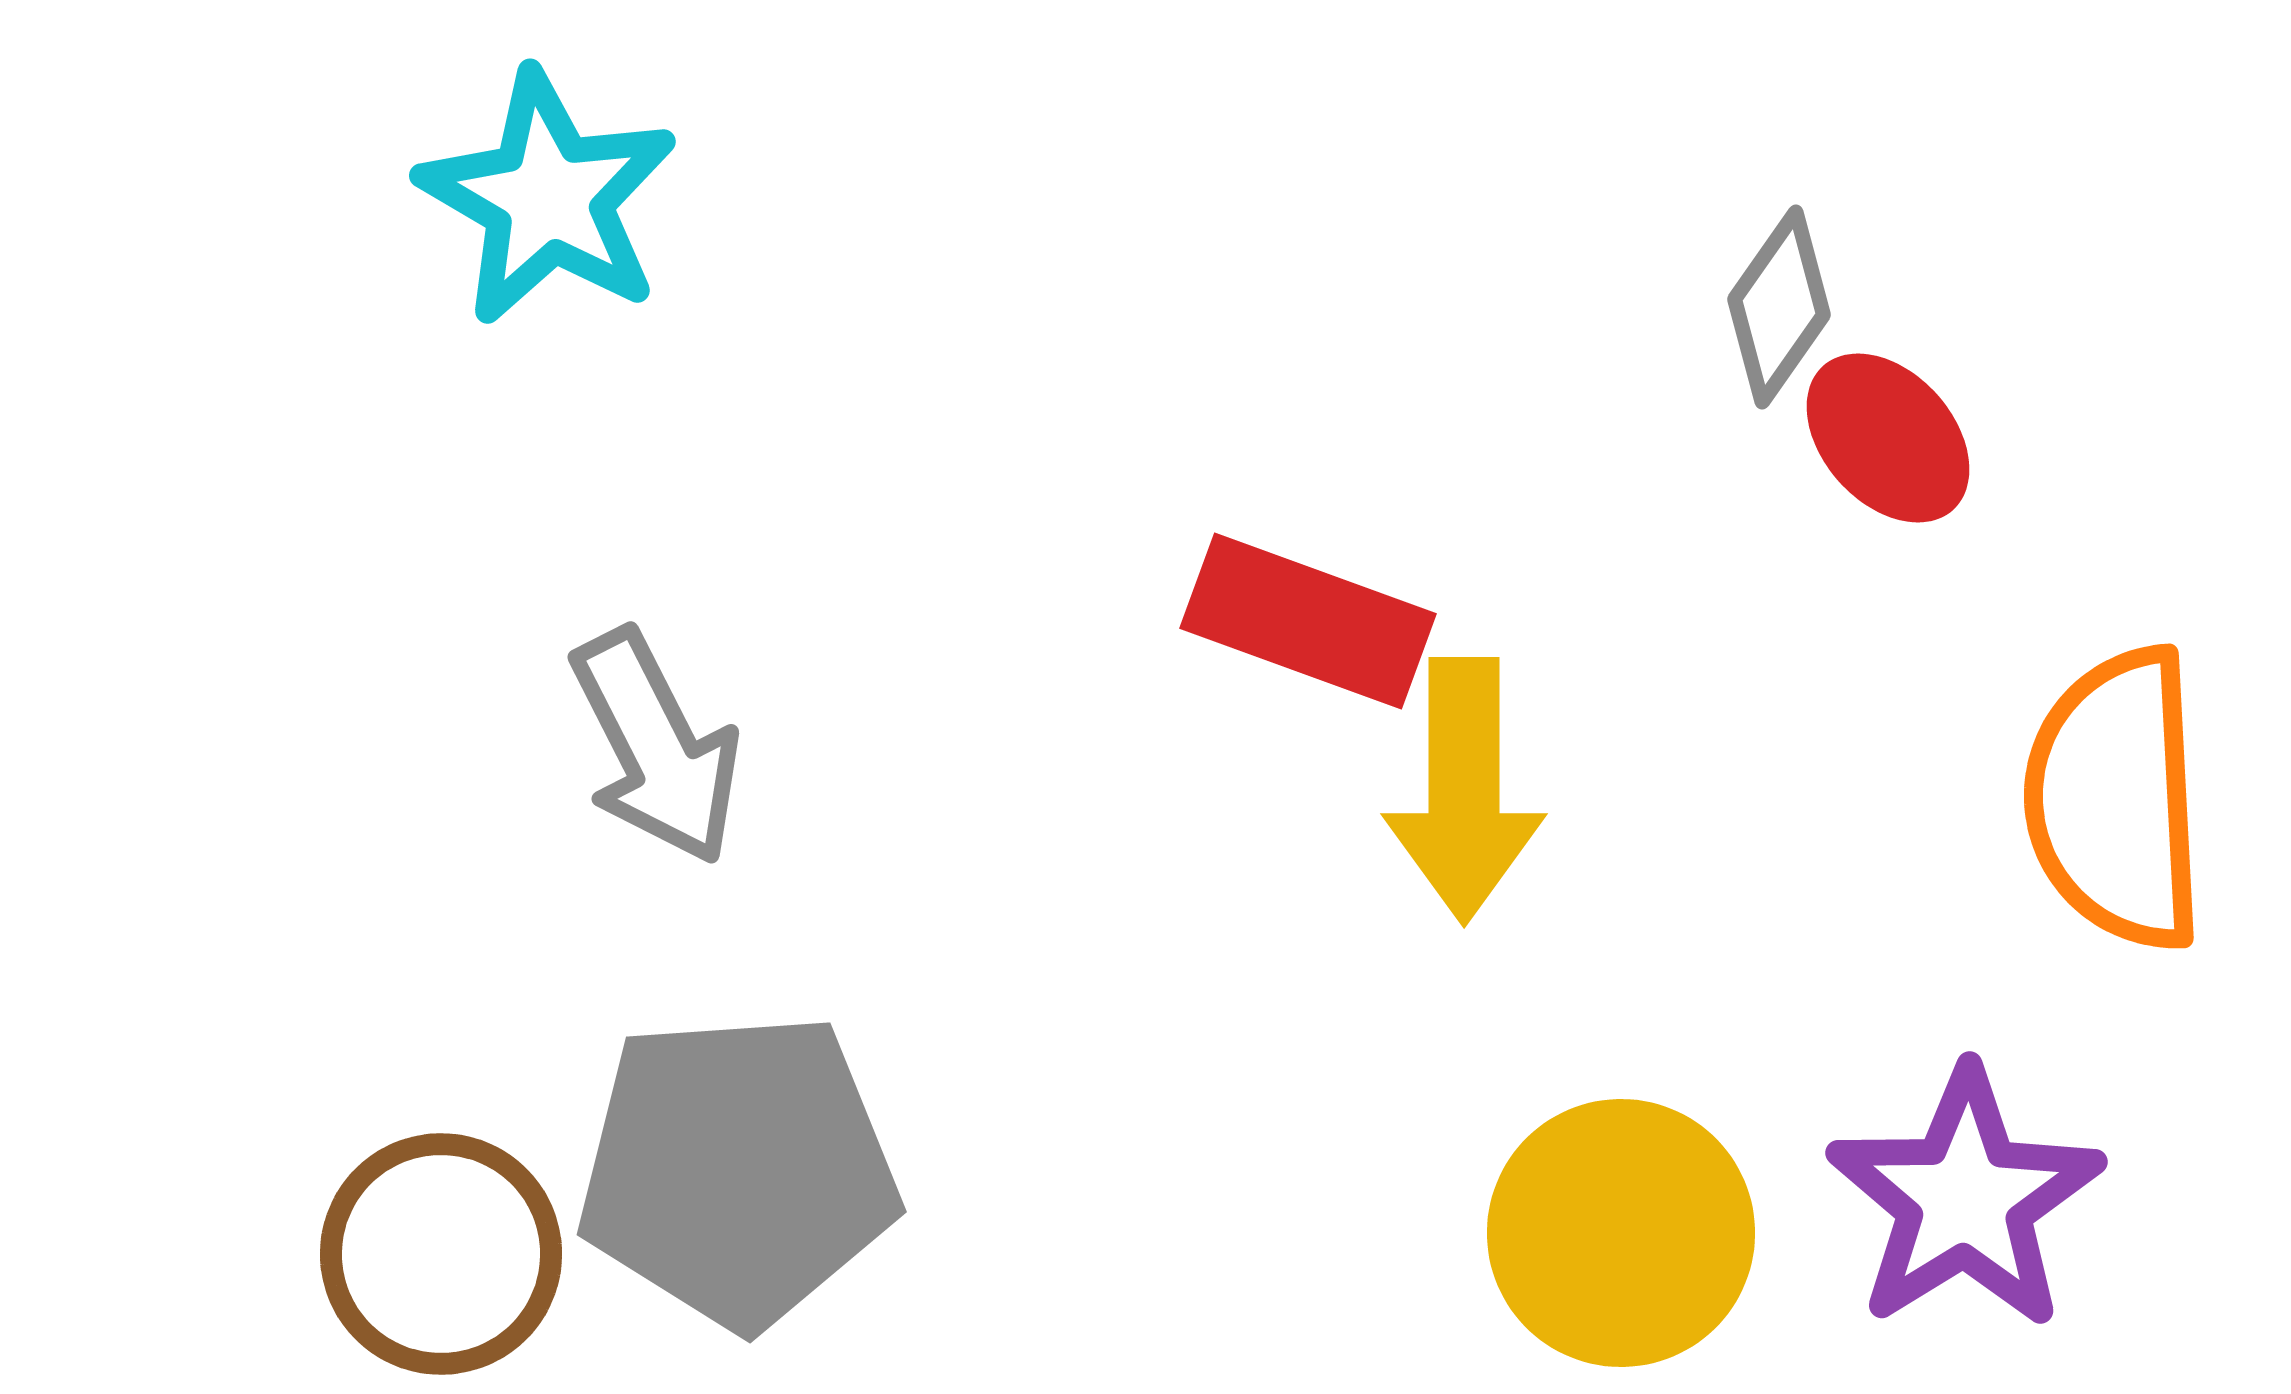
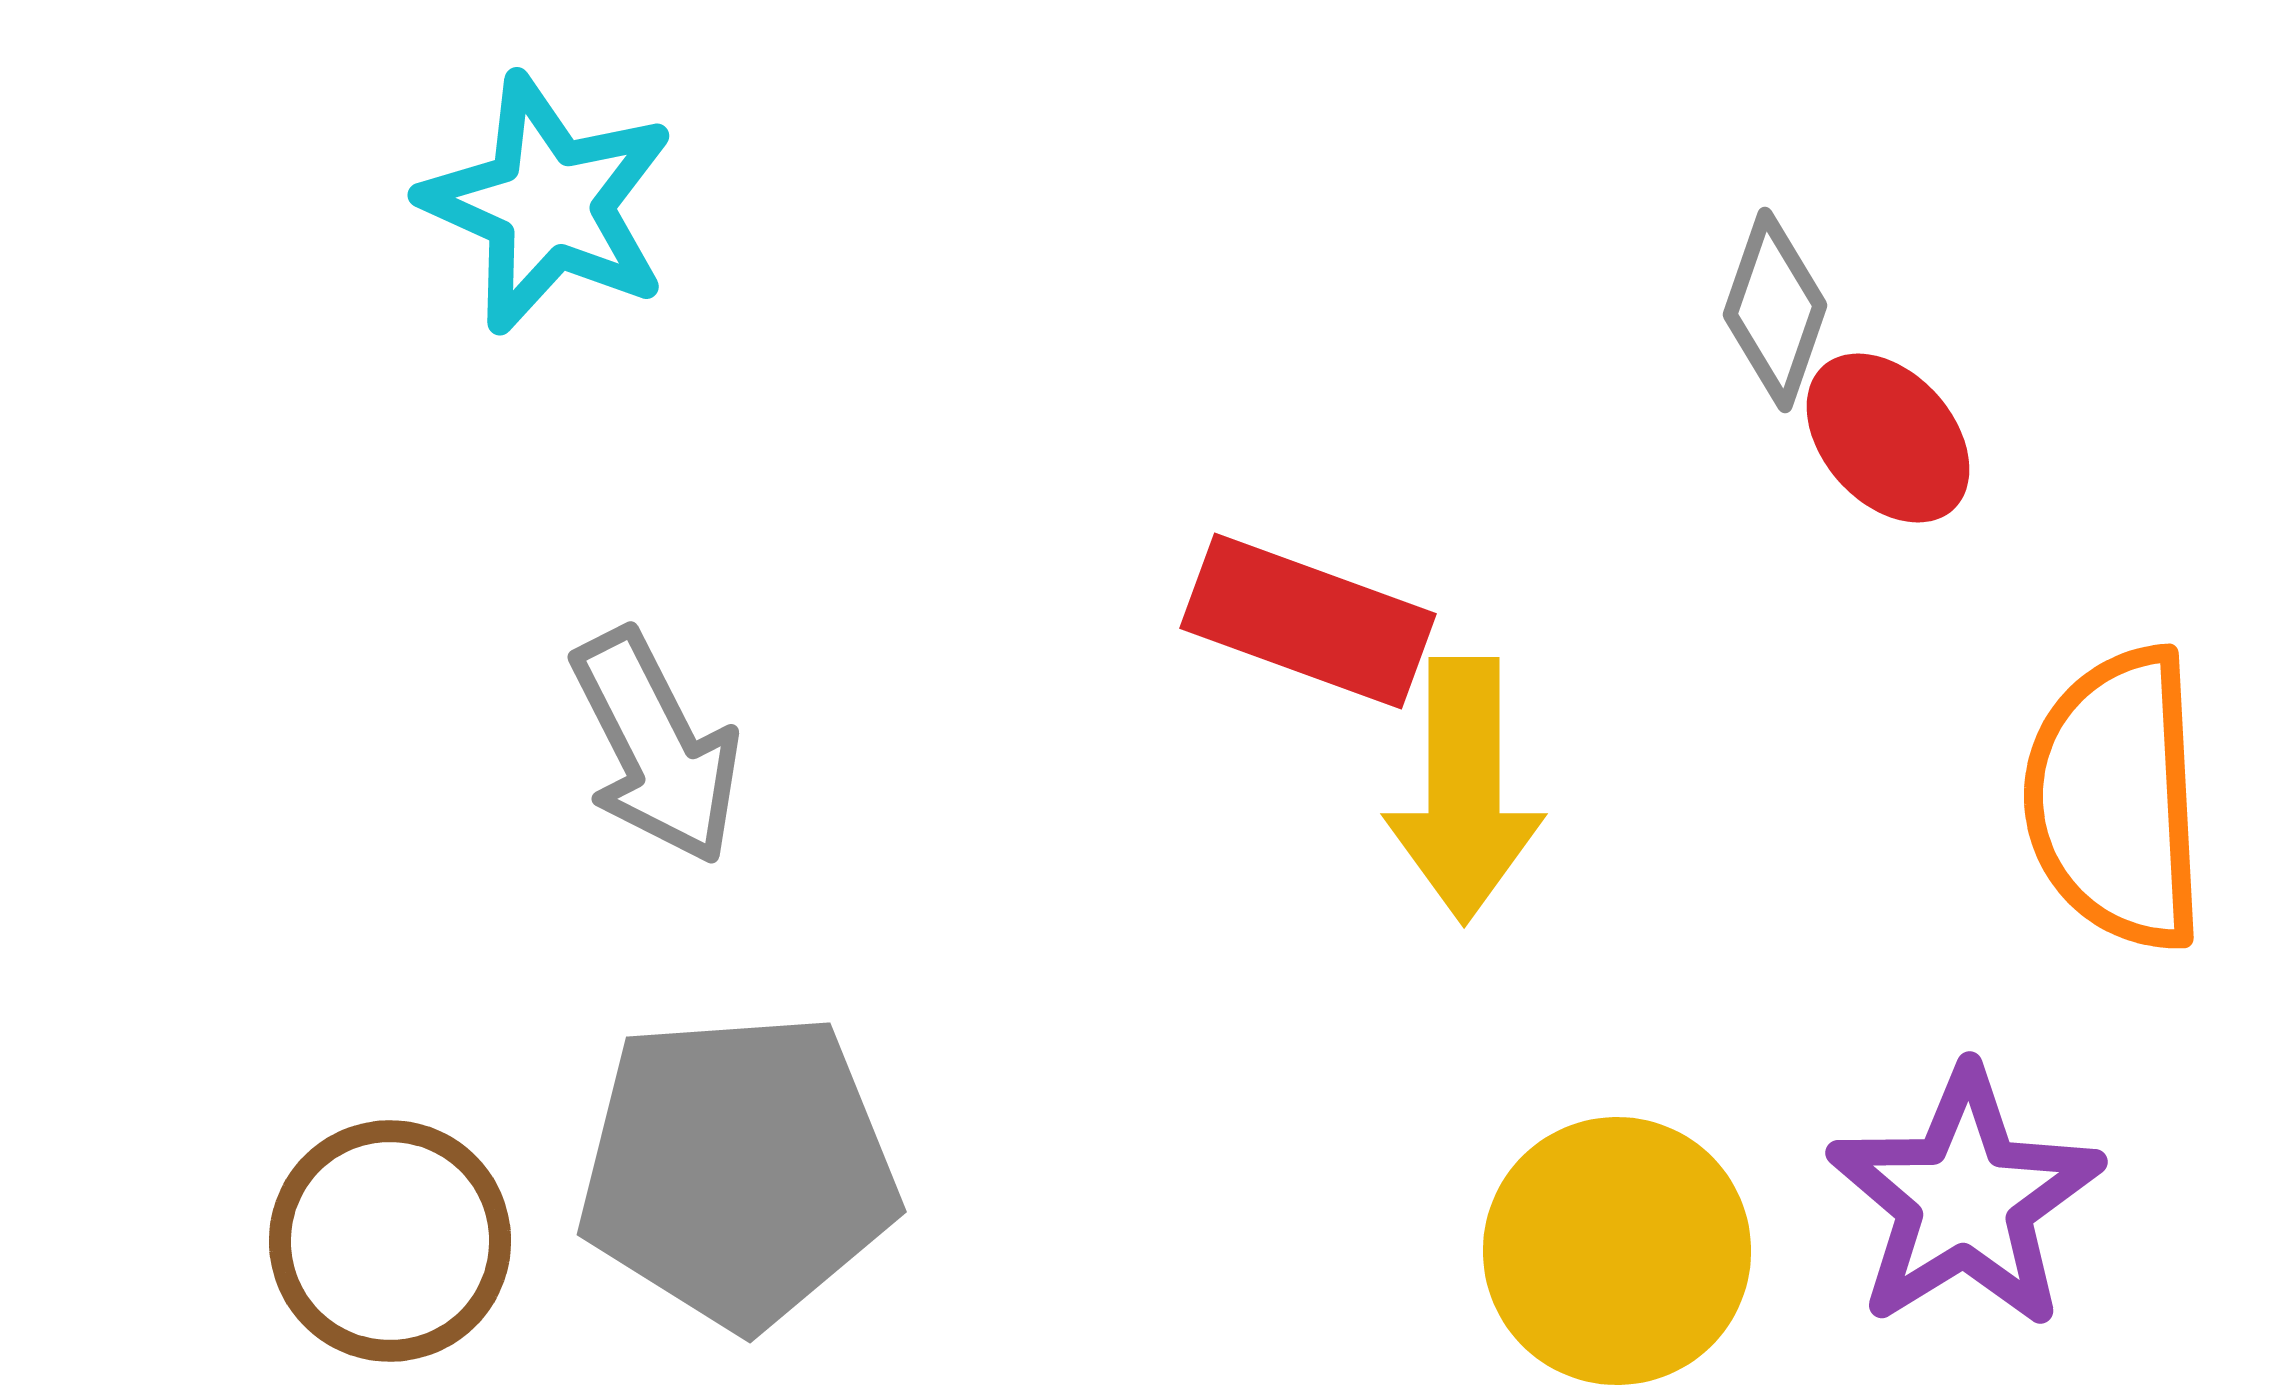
cyan star: moved 6 px down; rotated 6 degrees counterclockwise
gray diamond: moved 4 px left, 3 px down; rotated 16 degrees counterclockwise
yellow circle: moved 4 px left, 18 px down
brown circle: moved 51 px left, 13 px up
